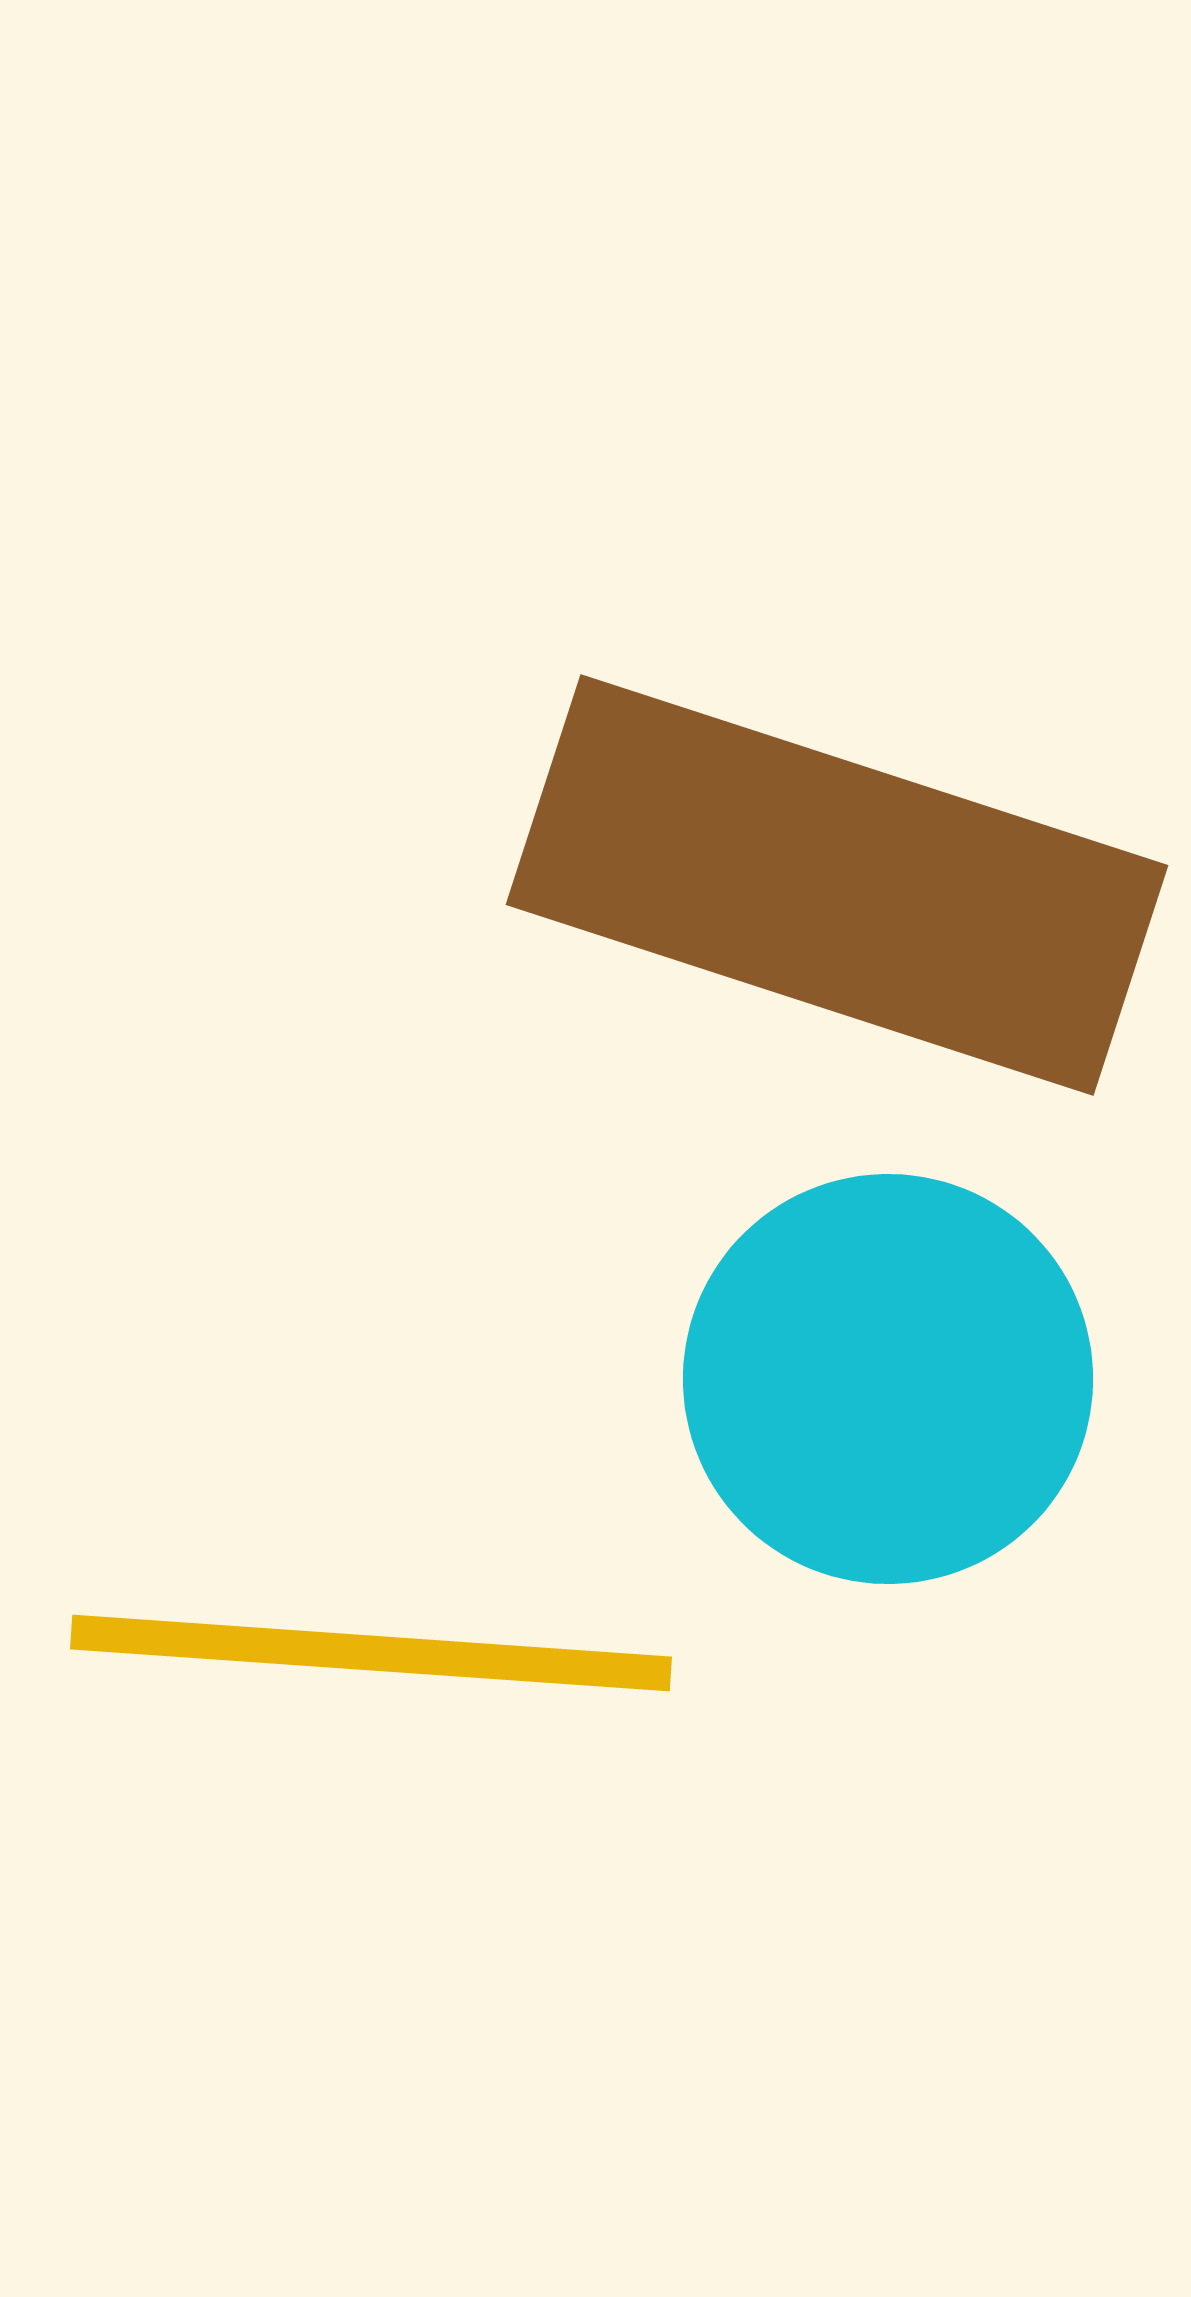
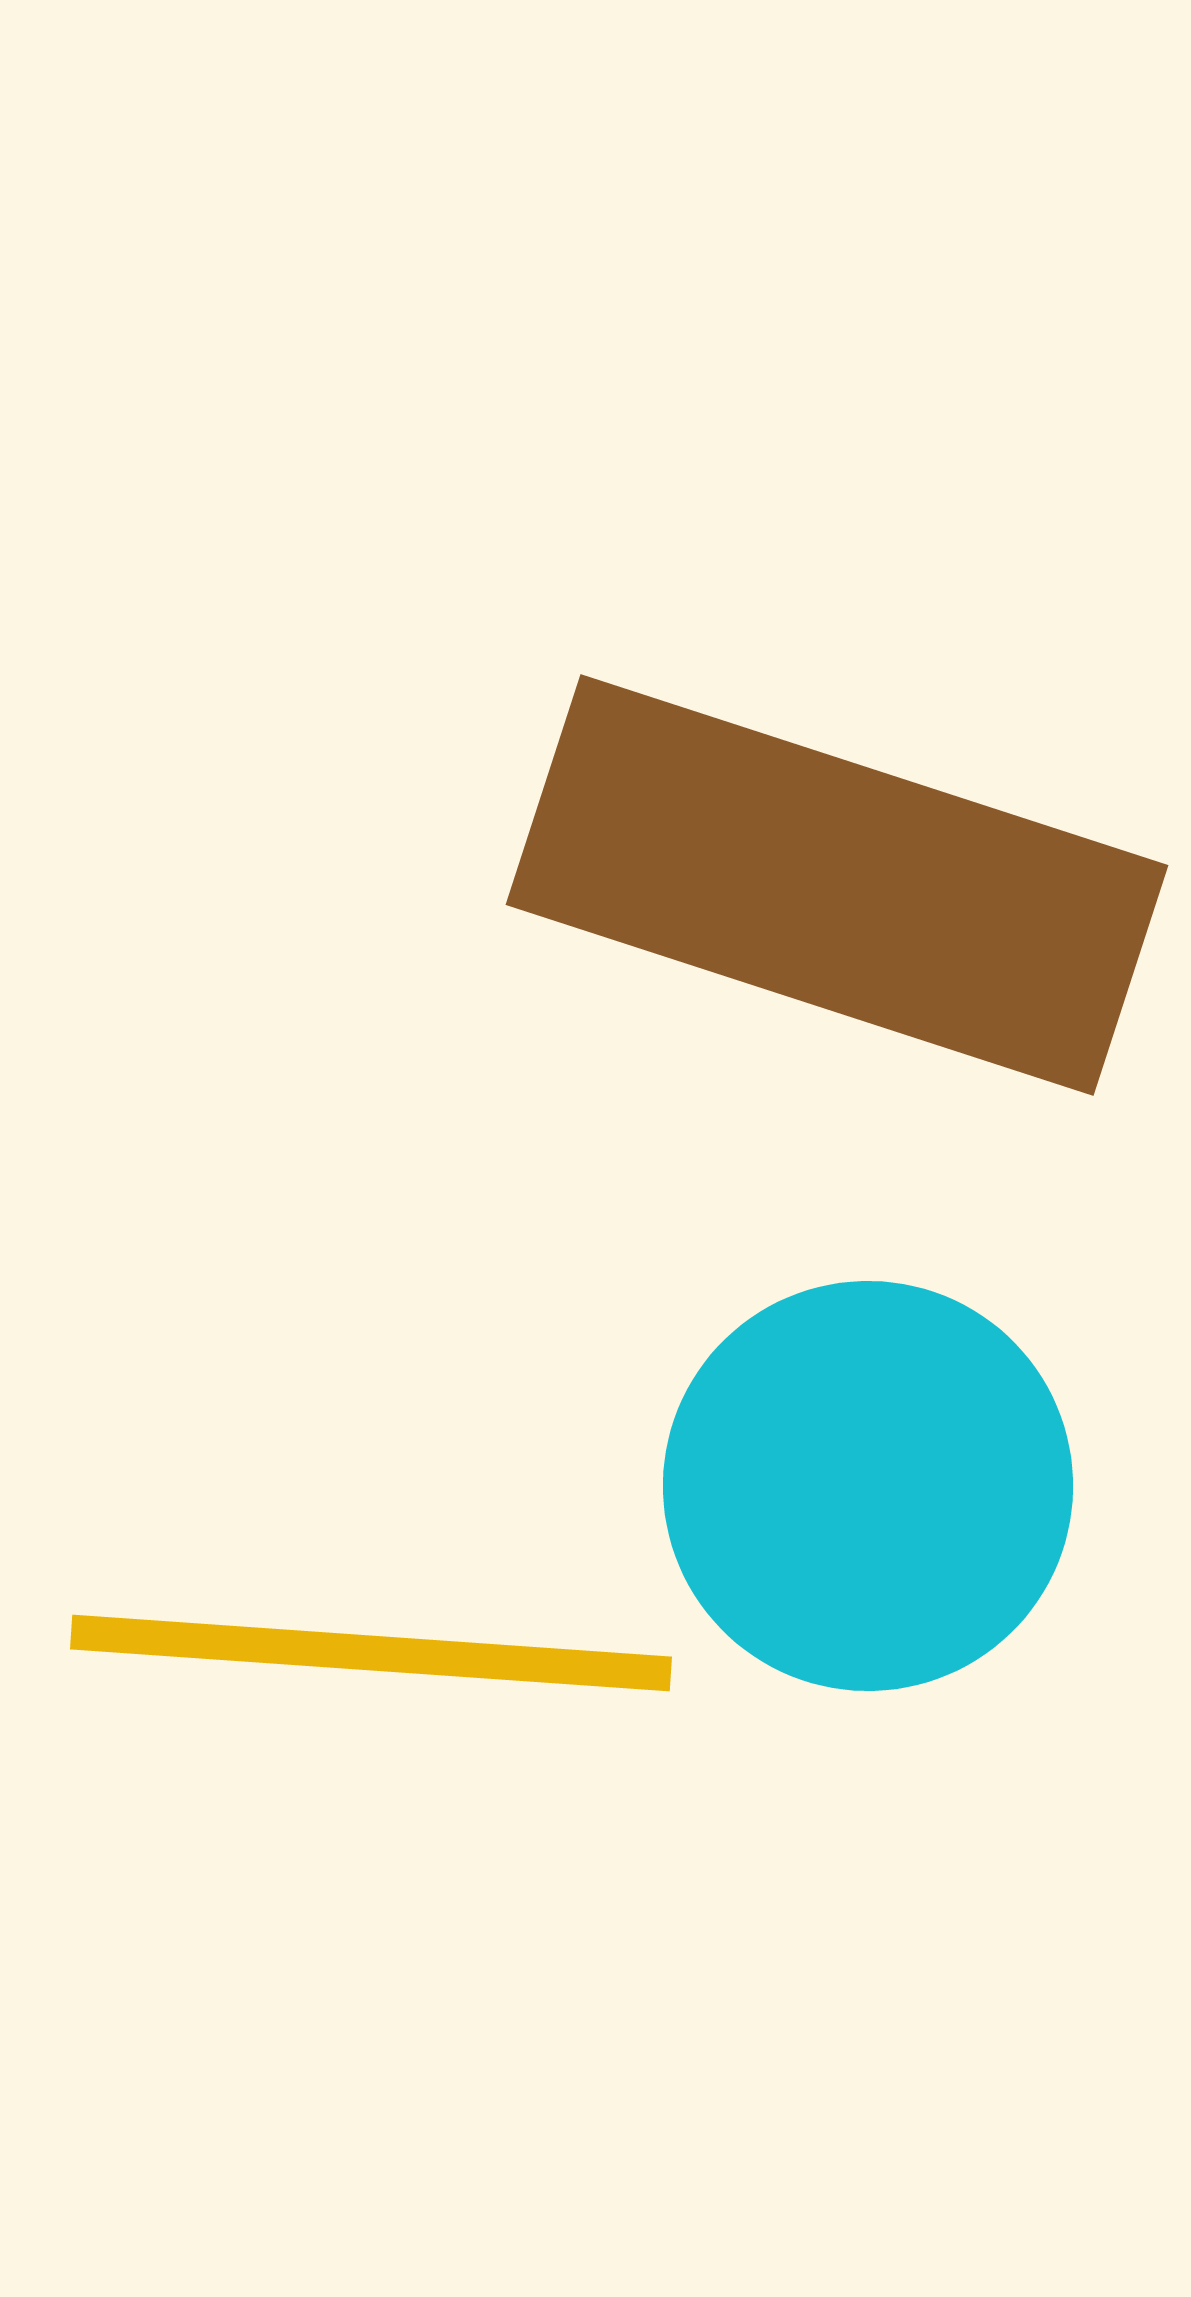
cyan circle: moved 20 px left, 107 px down
